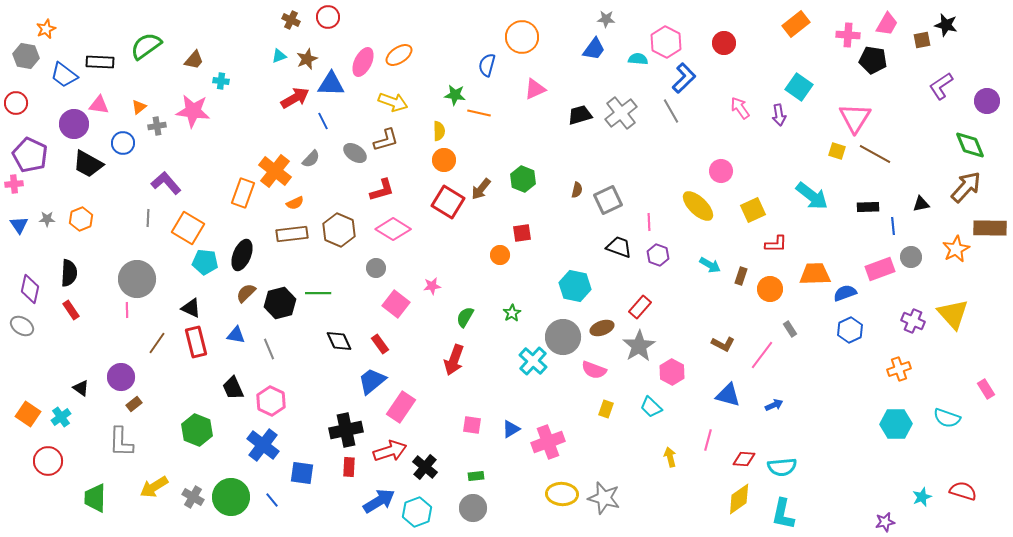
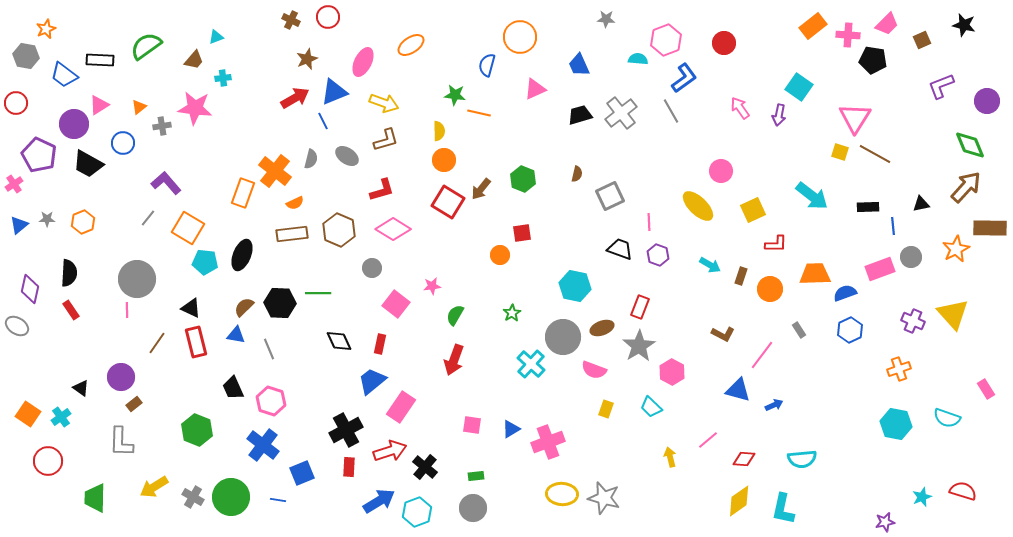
orange rectangle at (796, 24): moved 17 px right, 2 px down
pink trapezoid at (887, 24): rotated 15 degrees clockwise
black star at (946, 25): moved 18 px right
orange circle at (522, 37): moved 2 px left
brown square at (922, 40): rotated 12 degrees counterclockwise
pink hexagon at (666, 42): moved 2 px up; rotated 12 degrees clockwise
blue trapezoid at (594, 49): moved 15 px left, 16 px down; rotated 120 degrees clockwise
orange ellipse at (399, 55): moved 12 px right, 10 px up
cyan triangle at (279, 56): moved 63 px left, 19 px up
black rectangle at (100, 62): moved 2 px up
blue L-shape at (684, 78): rotated 8 degrees clockwise
cyan cross at (221, 81): moved 2 px right, 3 px up; rotated 14 degrees counterclockwise
blue triangle at (331, 84): moved 3 px right, 8 px down; rotated 24 degrees counterclockwise
purple L-shape at (941, 86): rotated 12 degrees clockwise
yellow arrow at (393, 102): moved 9 px left, 1 px down
pink triangle at (99, 105): rotated 40 degrees counterclockwise
pink star at (193, 111): moved 2 px right, 3 px up
purple arrow at (779, 115): rotated 20 degrees clockwise
gray cross at (157, 126): moved 5 px right
yellow square at (837, 151): moved 3 px right, 1 px down
gray ellipse at (355, 153): moved 8 px left, 3 px down
purple pentagon at (30, 155): moved 9 px right
gray semicircle at (311, 159): rotated 30 degrees counterclockwise
pink cross at (14, 184): rotated 30 degrees counterclockwise
brown semicircle at (577, 190): moved 16 px up
gray square at (608, 200): moved 2 px right, 4 px up
gray line at (148, 218): rotated 36 degrees clockwise
orange hexagon at (81, 219): moved 2 px right, 3 px down
blue triangle at (19, 225): rotated 24 degrees clockwise
black trapezoid at (619, 247): moved 1 px right, 2 px down
gray circle at (376, 268): moved 4 px left
brown semicircle at (246, 293): moved 2 px left, 14 px down
black hexagon at (280, 303): rotated 16 degrees clockwise
red rectangle at (640, 307): rotated 20 degrees counterclockwise
green semicircle at (465, 317): moved 10 px left, 2 px up
gray ellipse at (22, 326): moved 5 px left
gray rectangle at (790, 329): moved 9 px right, 1 px down
red rectangle at (380, 344): rotated 48 degrees clockwise
brown L-shape at (723, 344): moved 10 px up
cyan cross at (533, 361): moved 2 px left, 3 px down
blue triangle at (728, 395): moved 10 px right, 5 px up
pink hexagon at (271, 401): rotated 8 degrees counterclockwise
cyan hexagon at (896, 424): rotated 12 degrees clockwise
black cross at (346, 430): rotated 16 degrees counterclockwise
pink line at (708, 440): rotated 35 degrees clockwise
cyan semicircle at (782, 467): moved 20 px right, 8 px up
blue square at (302, 473): rotated 30 degrees counterclockwise
yellow diamond at (739, 499): moved 2 px down
blue line at (272, 500): moved 6 px right; rotated 42 degrees counterclockwise
cyan L-shape at (783, 514): moved 5 px up
